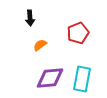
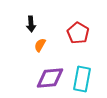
black arrow: moved 1 px right, 6 px down
red pentagon: rotated 20 degrees counterclockwise
orange semicircle: rotated 24 degrees counterclockwise
